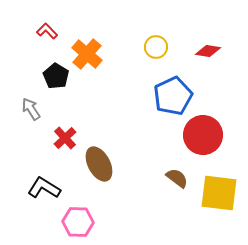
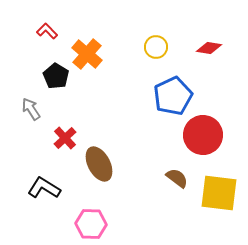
red diamond: moved 1 px right, 3 px up
pink hexagon: moved 13 px right, 2 px down
